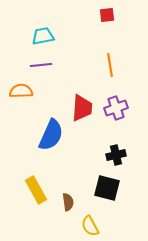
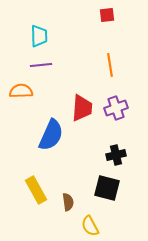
cyan trapezoid: moved 4 px left; rotated 100 degrees clockwise
